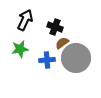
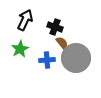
brown semicircle: rotated 88 degrees clockwise
green star: rotated 18 degrees counterclockwise
